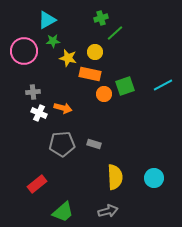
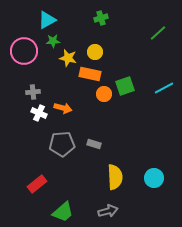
green line: moved 43 px right
cyan line: moved 1 px right, 3 px down
